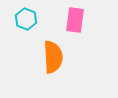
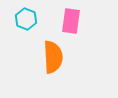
pink rectangle: moved 4 px left, 1 px down
